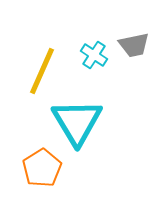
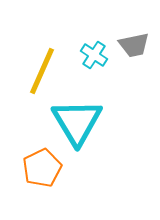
orange pentagon: rotated 6 degrees clockwise
